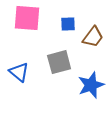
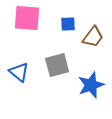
gray square: moved 2 px left, 3 px down
